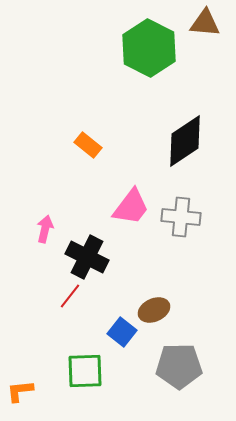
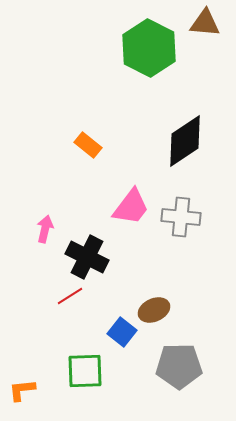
red line: rotated 20 degrees clockwise
orange L-shape: moved 2 px right, 1 px up
